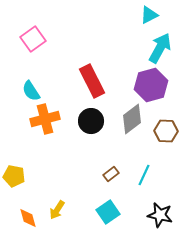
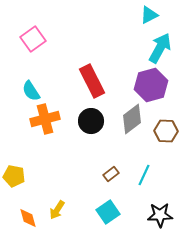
black star: rotated 15 degrees counterclockwise
